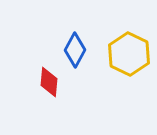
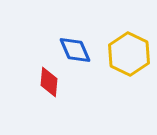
blue diamond: rotated 52 degrees counterclockwise
